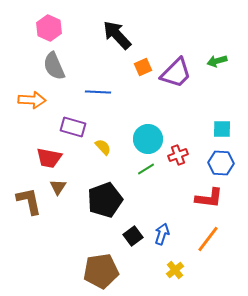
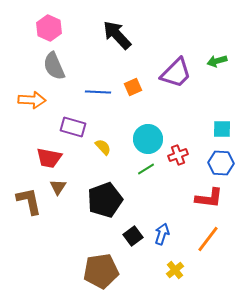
orange square: moved 10 px left, 20 px down
